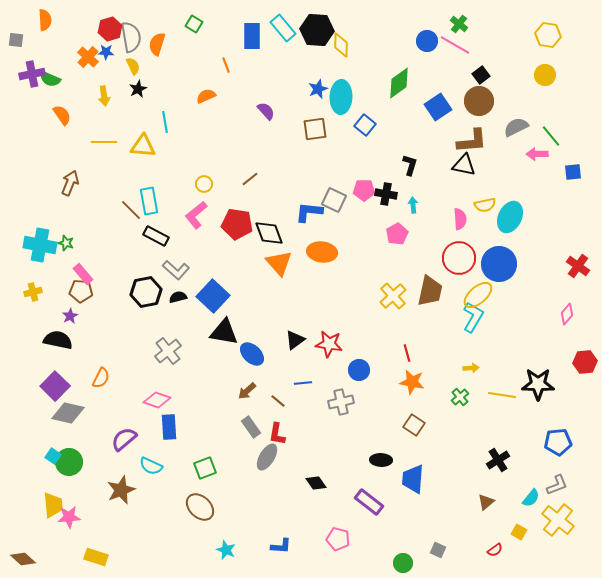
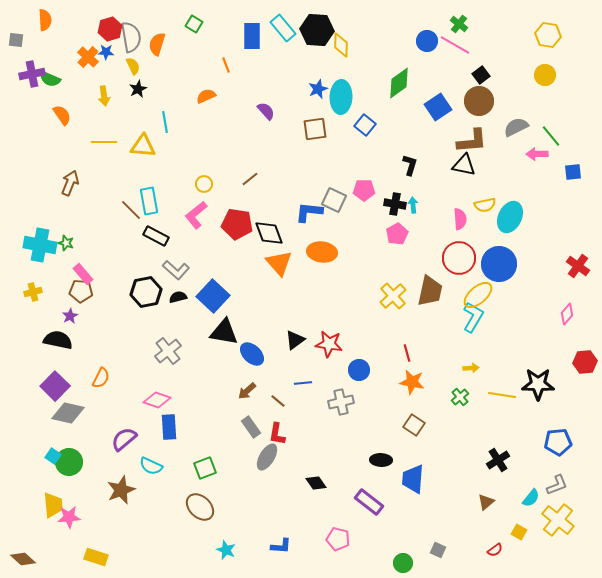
black cross at (386, 194): moved 9 px right, 10 px down
